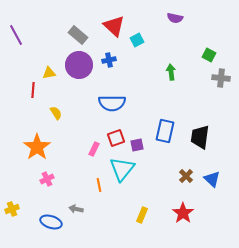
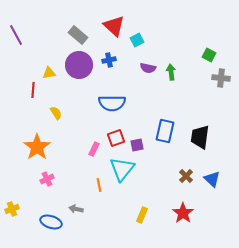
purple semicircle: moved 27 px left, 50 px down
